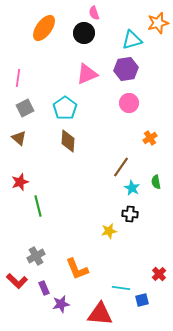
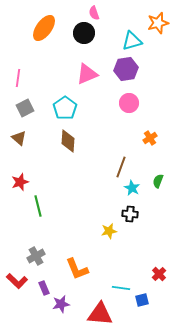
cyan triangle: moved 1 px down
brown line: rotated 15 degrees counterclockwise
green semicircle: moved 2 px right, 1 px up; rotated 32 degrees clockwise
